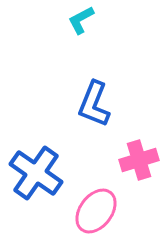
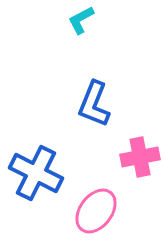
pink cross: moved 1 px right, 3 px up; rotated 6 degrees clockwise
blue cross: rotated 8 degrees counterclockwise
